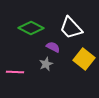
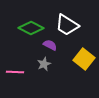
white trapezoid: moved 4 px left, 3 px up; rotated 15 degrees counterclockwise
purple semicircle: moved 3 px left, 2 px up
gray star: moved 2 px left
